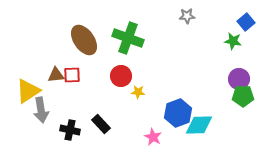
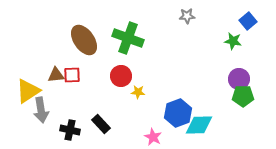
blue square: moved 2 px right, 1 px up
